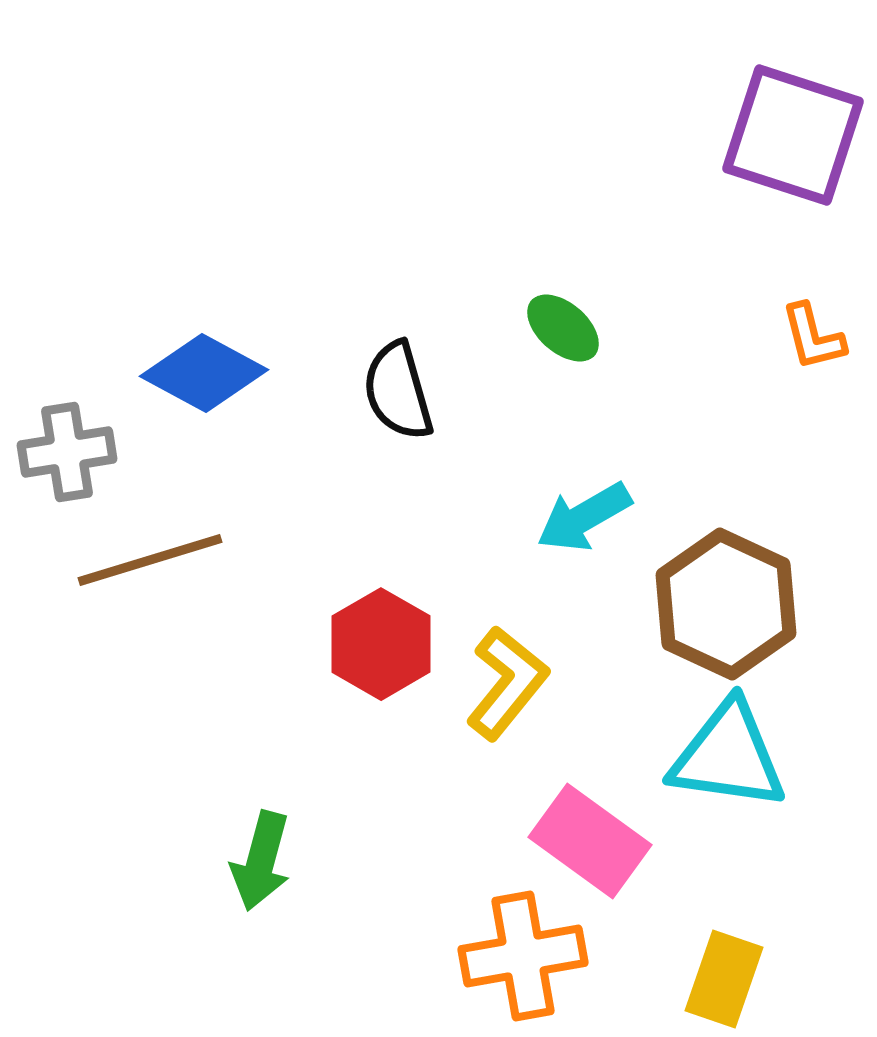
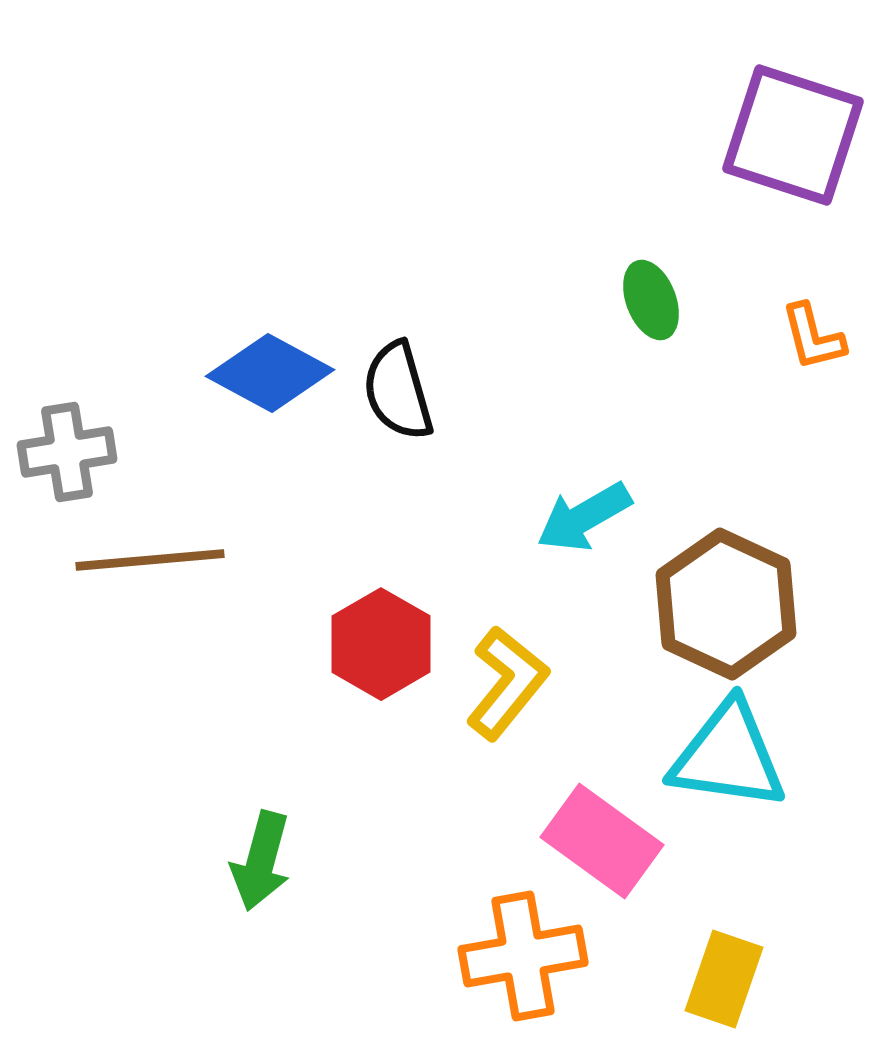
green ellipse: moved 88 px right, 28 px up; rotated 28 degrees clockwise
blue diamond: moved 66 px right
brown line: rotated 12 degrees clockwise
pink rectangle: moved 12 px right
